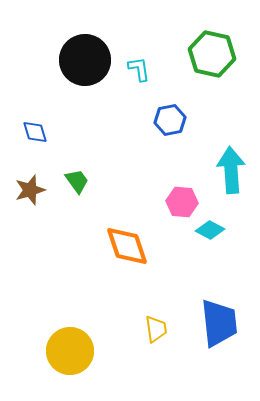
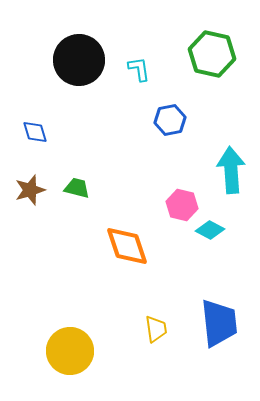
black circle: moved 6 px left
green trapezoid: moved 7 px down; rotated 40 degrees counterclockwise
pink hexagon: moved 3 px down; rotated 8 degrees clockwise
